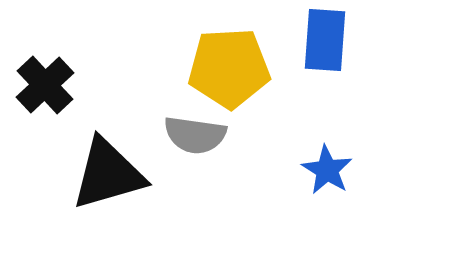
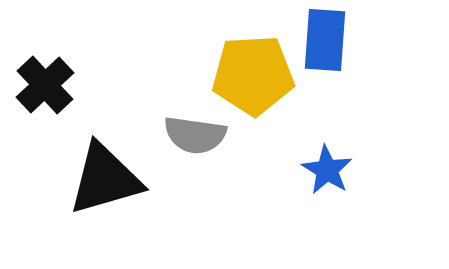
yellow pentagon: moved 24 px right, 7 px down
black triangle: moved 3 px left, 5 px down
